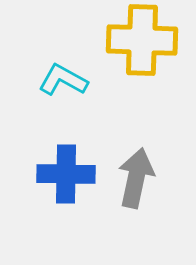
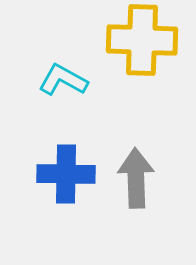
gray arrow: rotated 14 degrees counterclockwise
